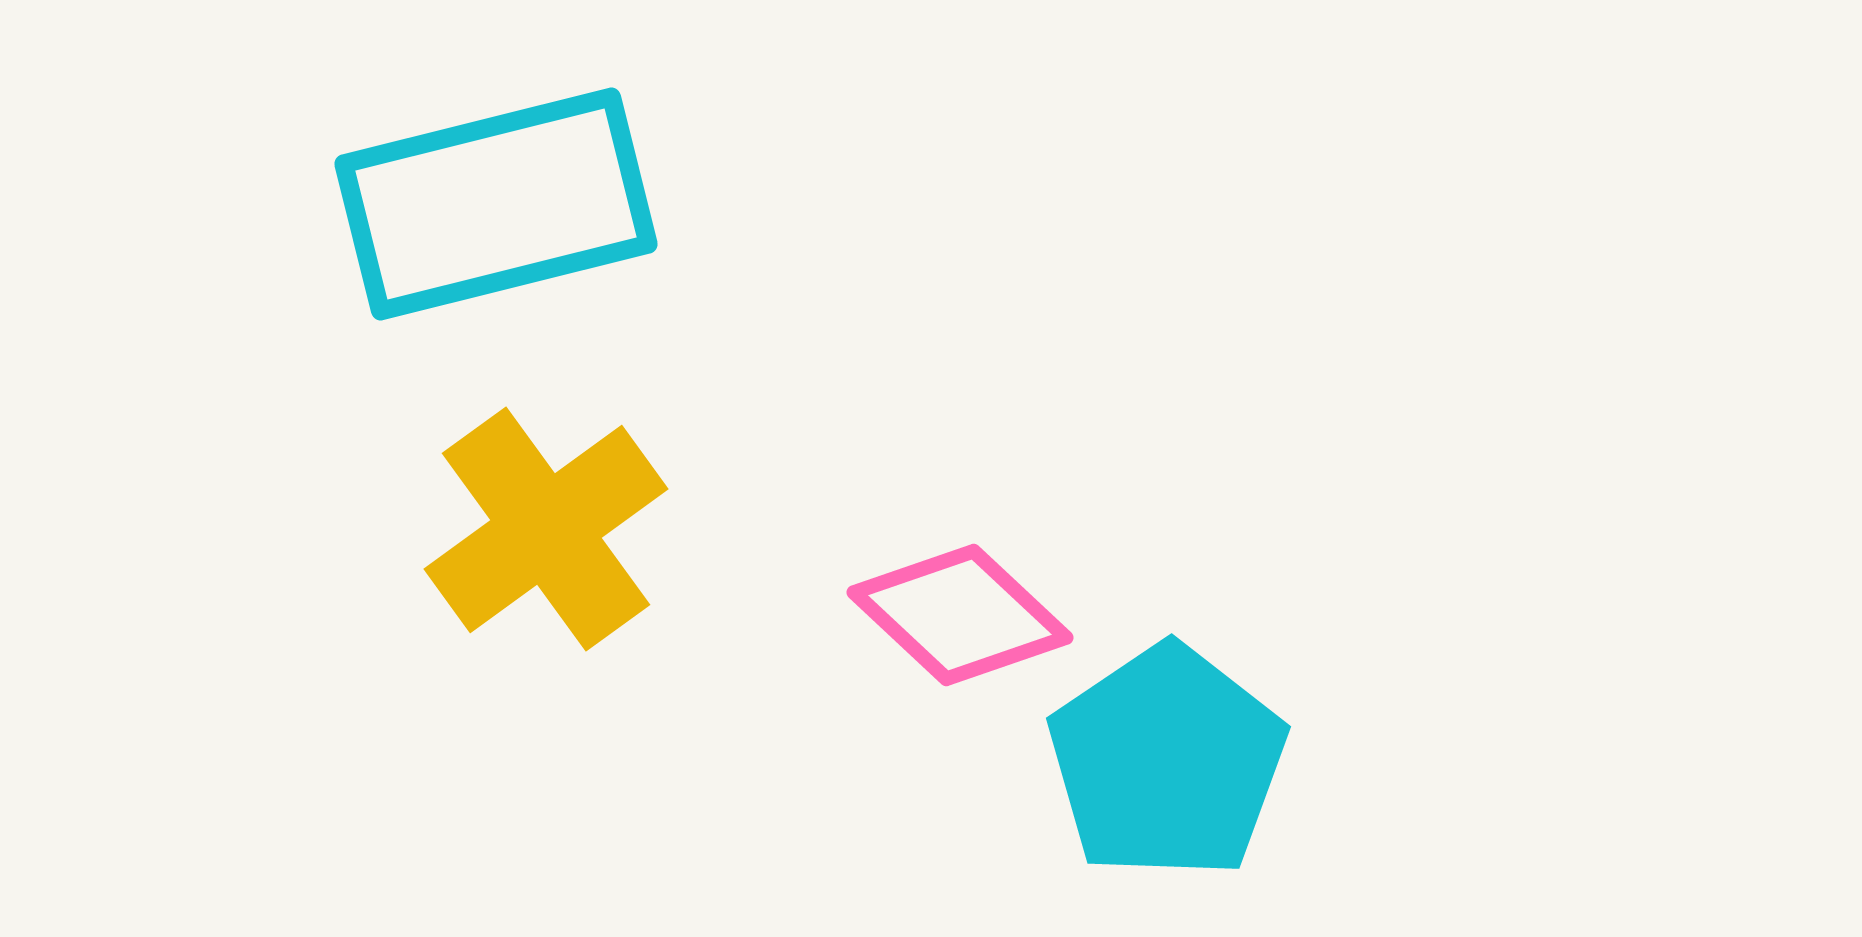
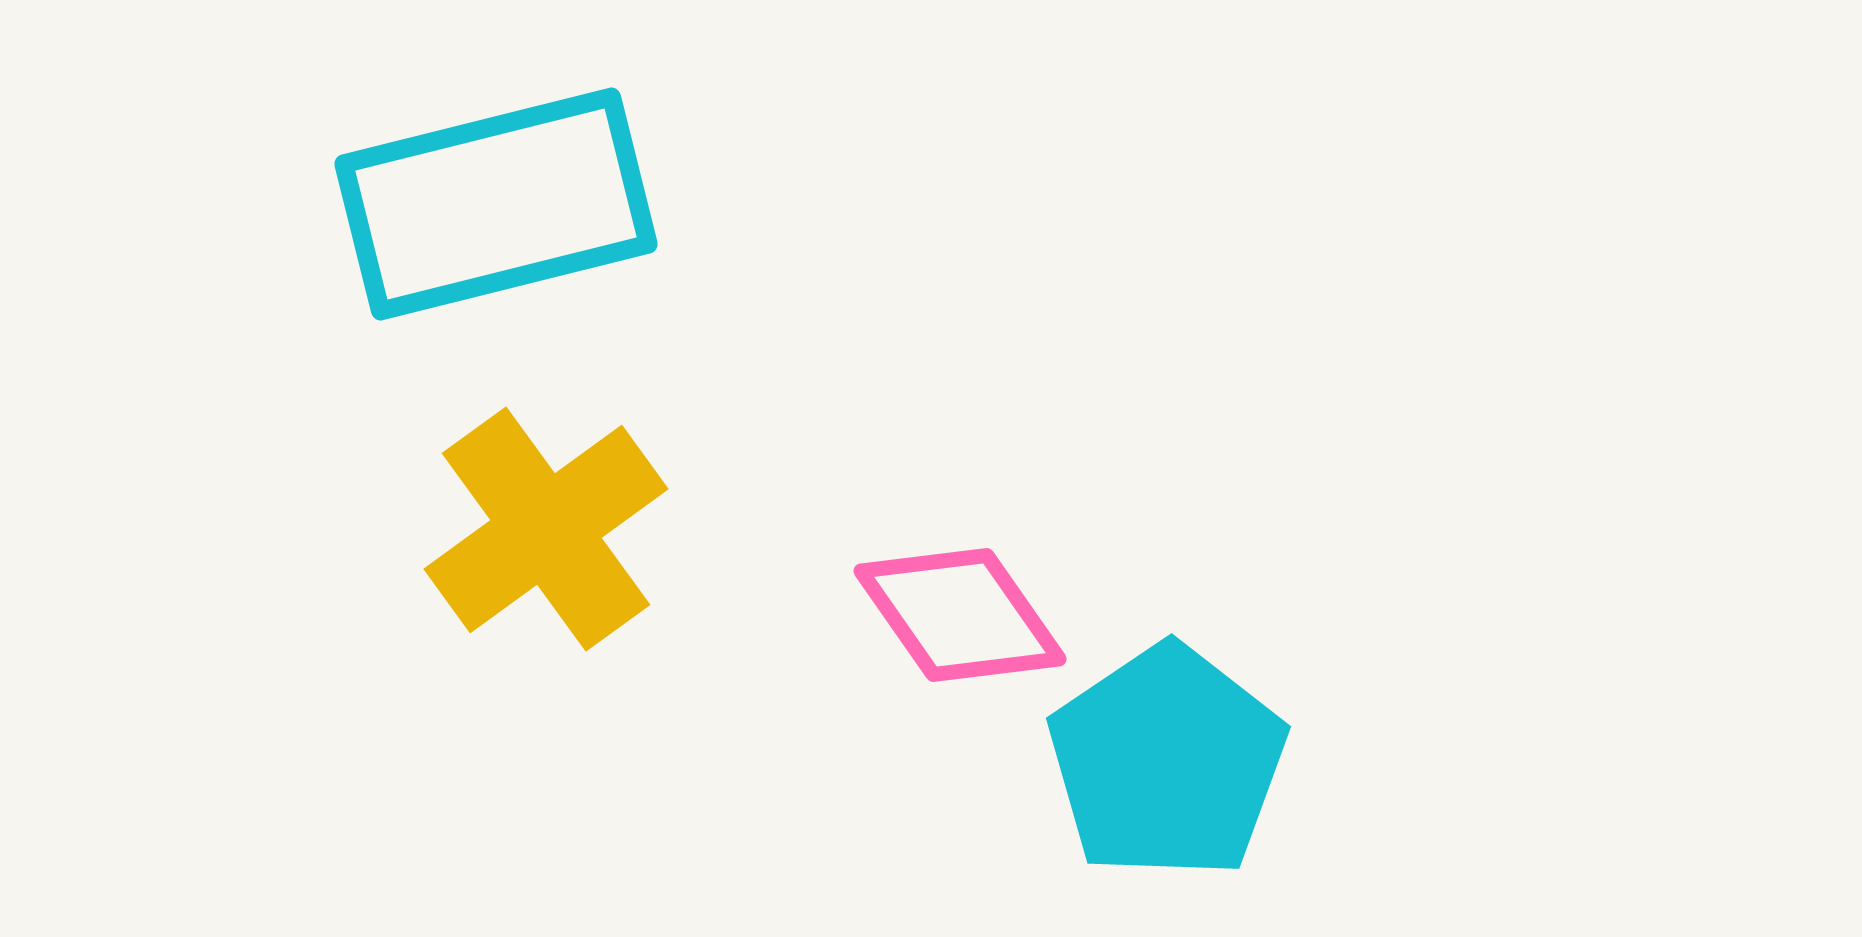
pink diamond: rotated 12 degrees clockwise
